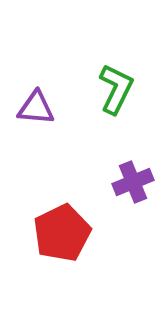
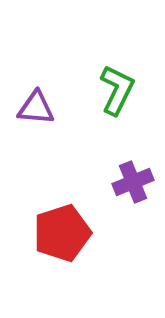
green L-shape: moved 1 px right, 1 px down
red pentagon: rotated 8 degrees clockwise
